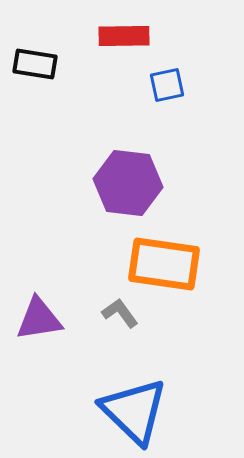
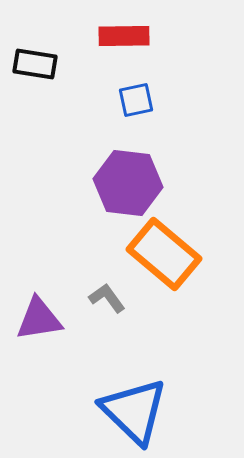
blue square: moved 31 px left, 15 px down
orange rectangle: moved 10 px up; rotated 32 degrees clockwise
gray L-shape: moved 13 px left, 15 px up
